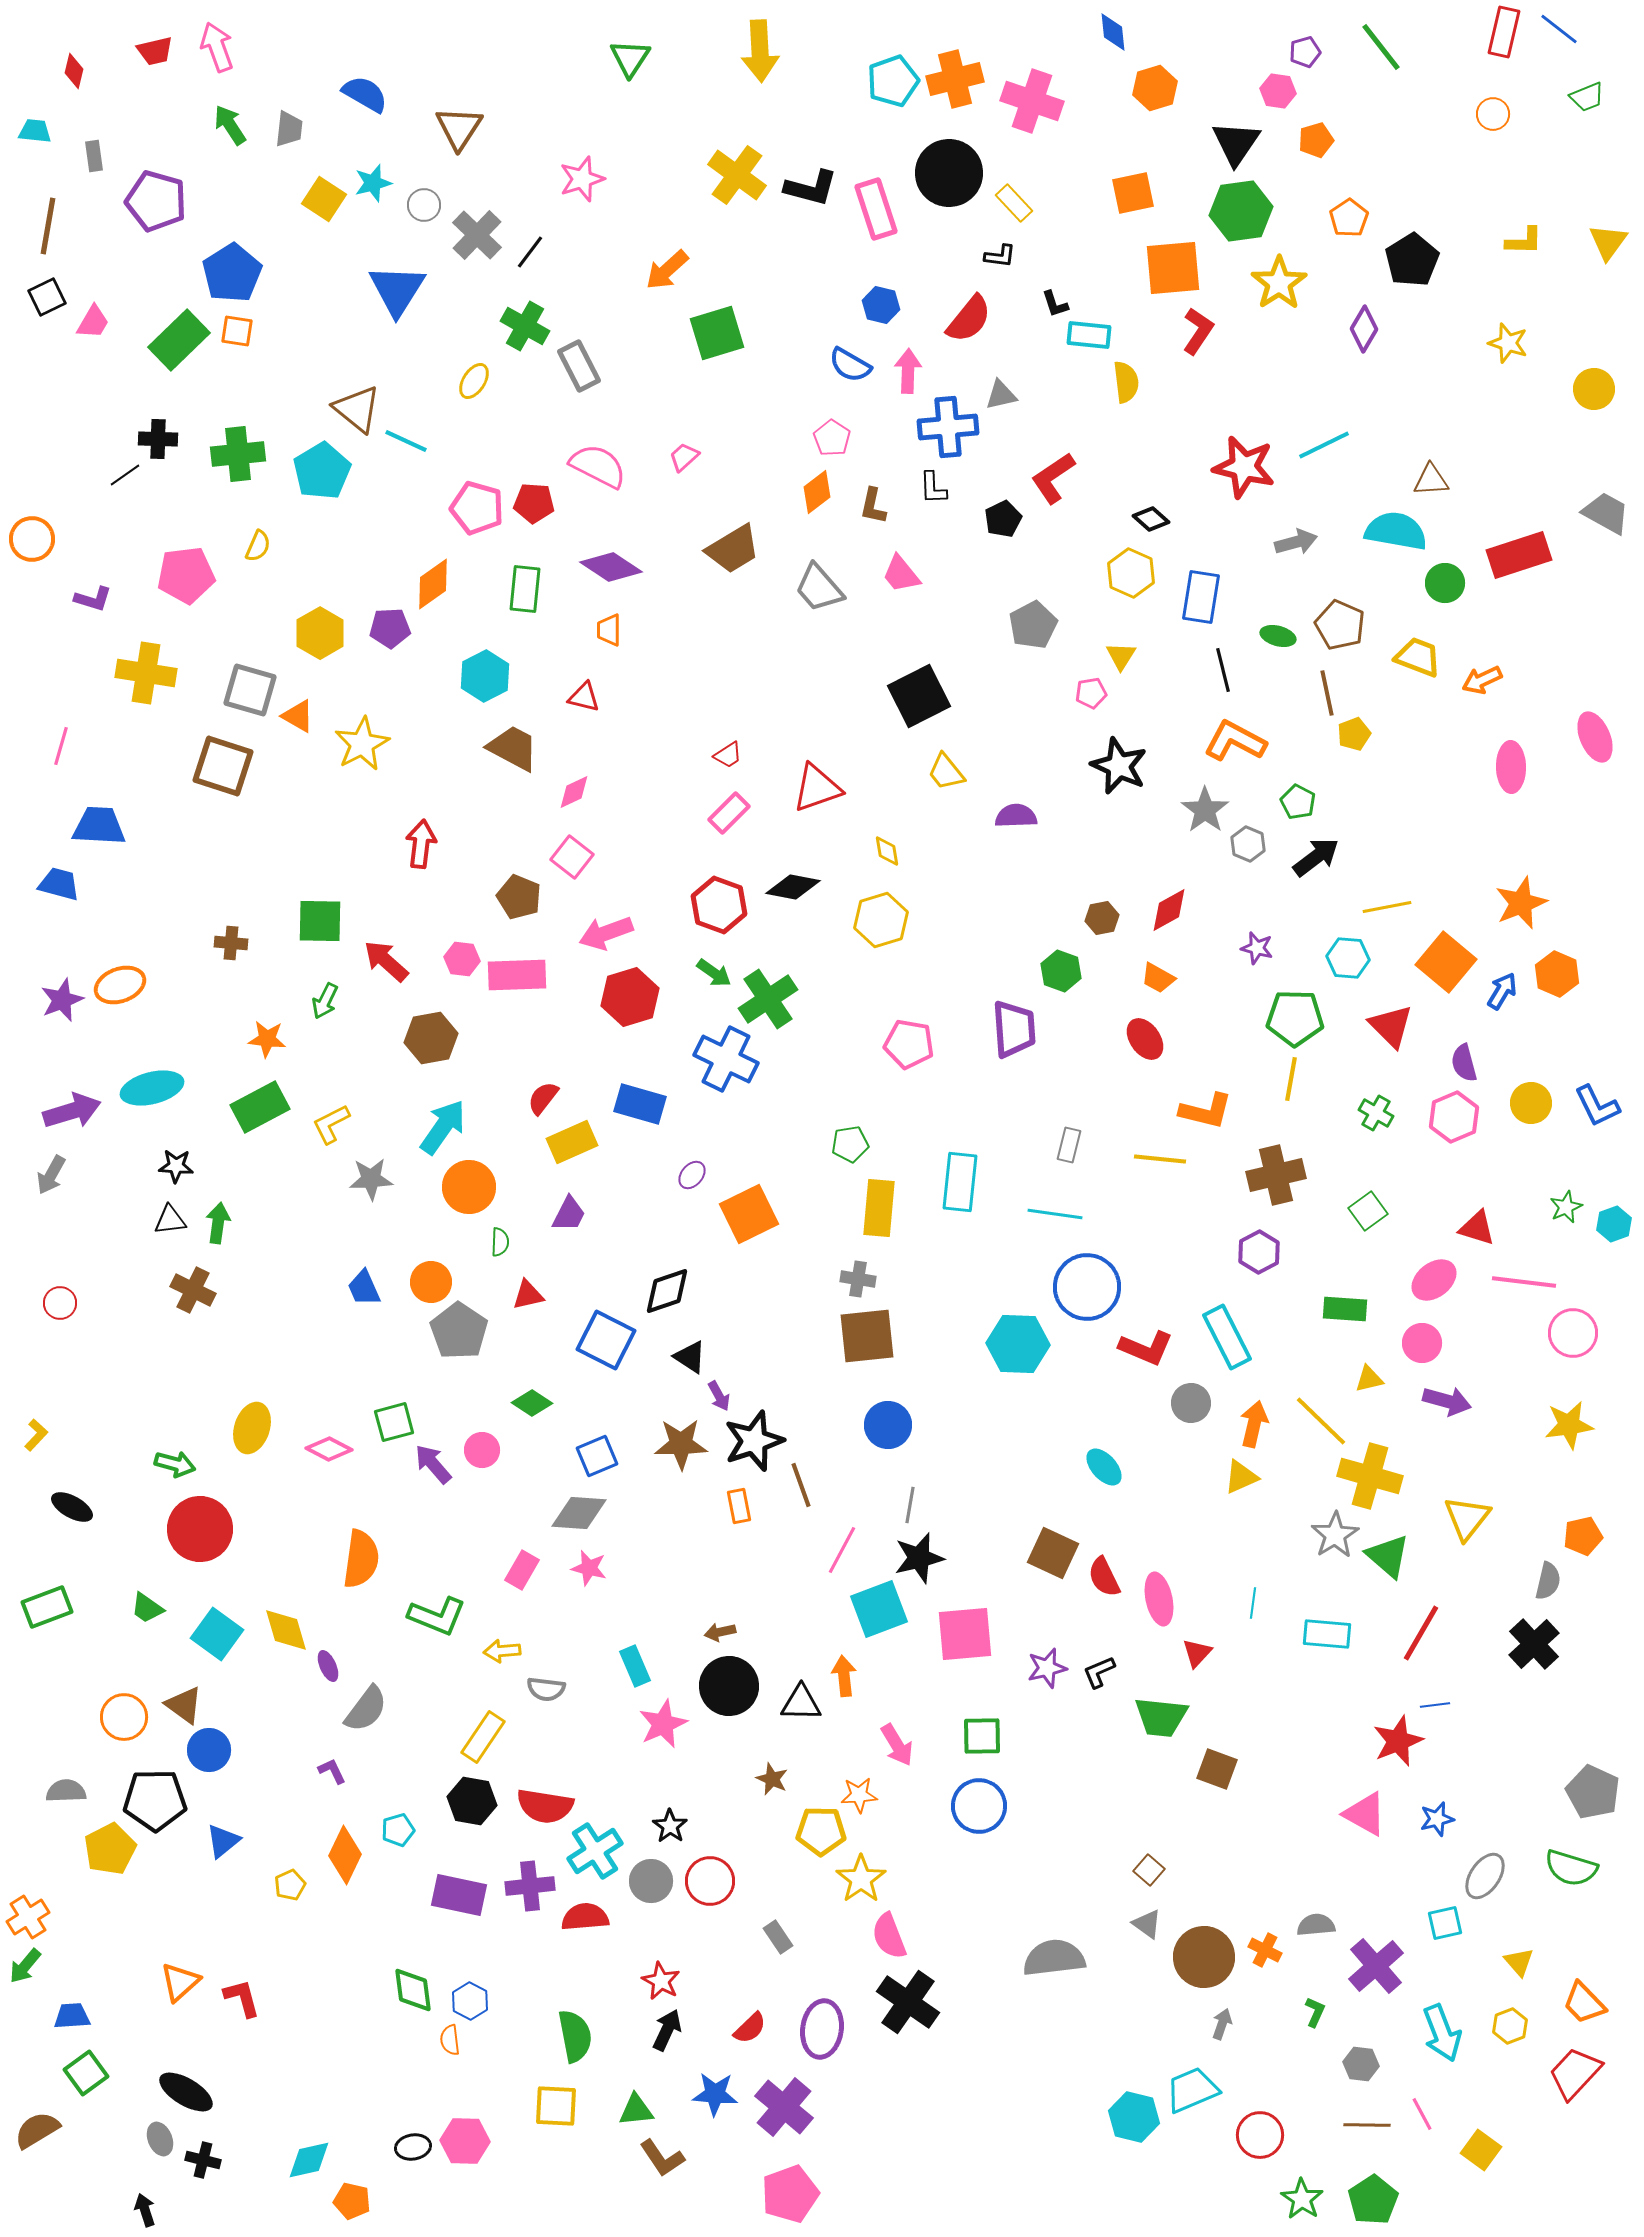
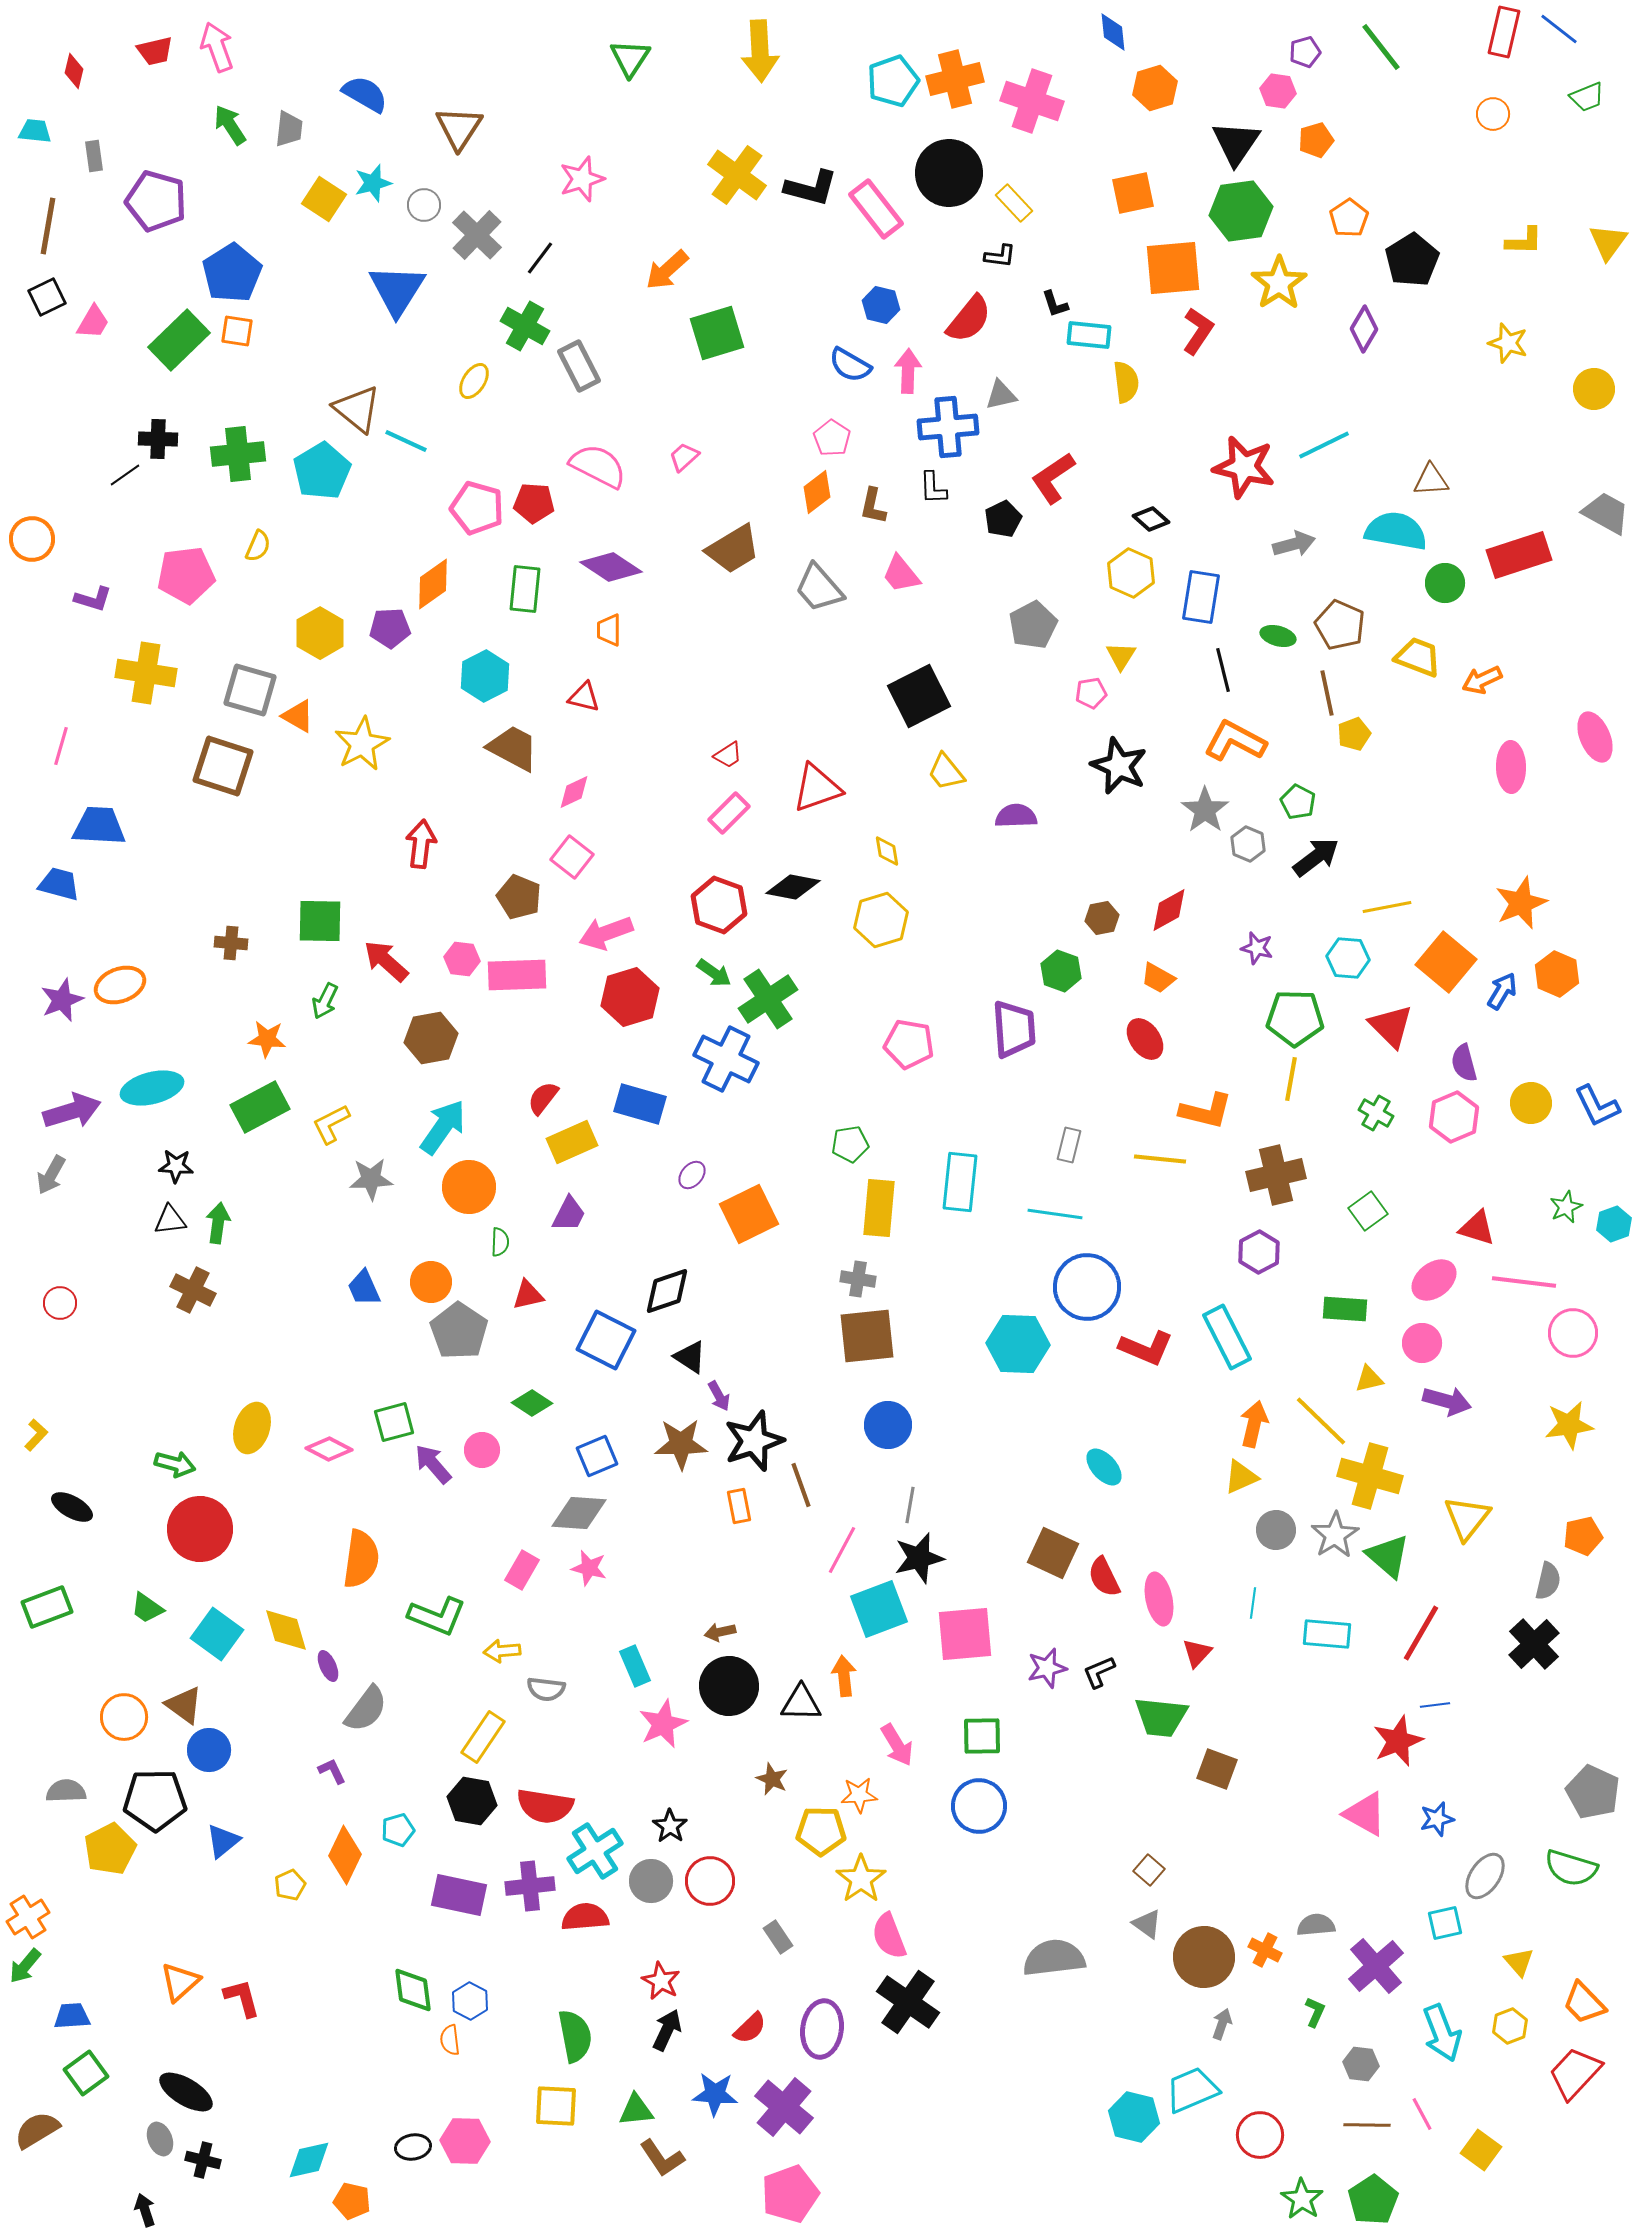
pink rectangle at (876, 209): rotated 20 degrees counterclockwise
black line at (530, 252): moved 10 px right, 6 px down
gray arrow at (1296, 542): moved 2 px left, 2 px down
gray circle at (1191, 1403): moved 85 px right, 127 px down
